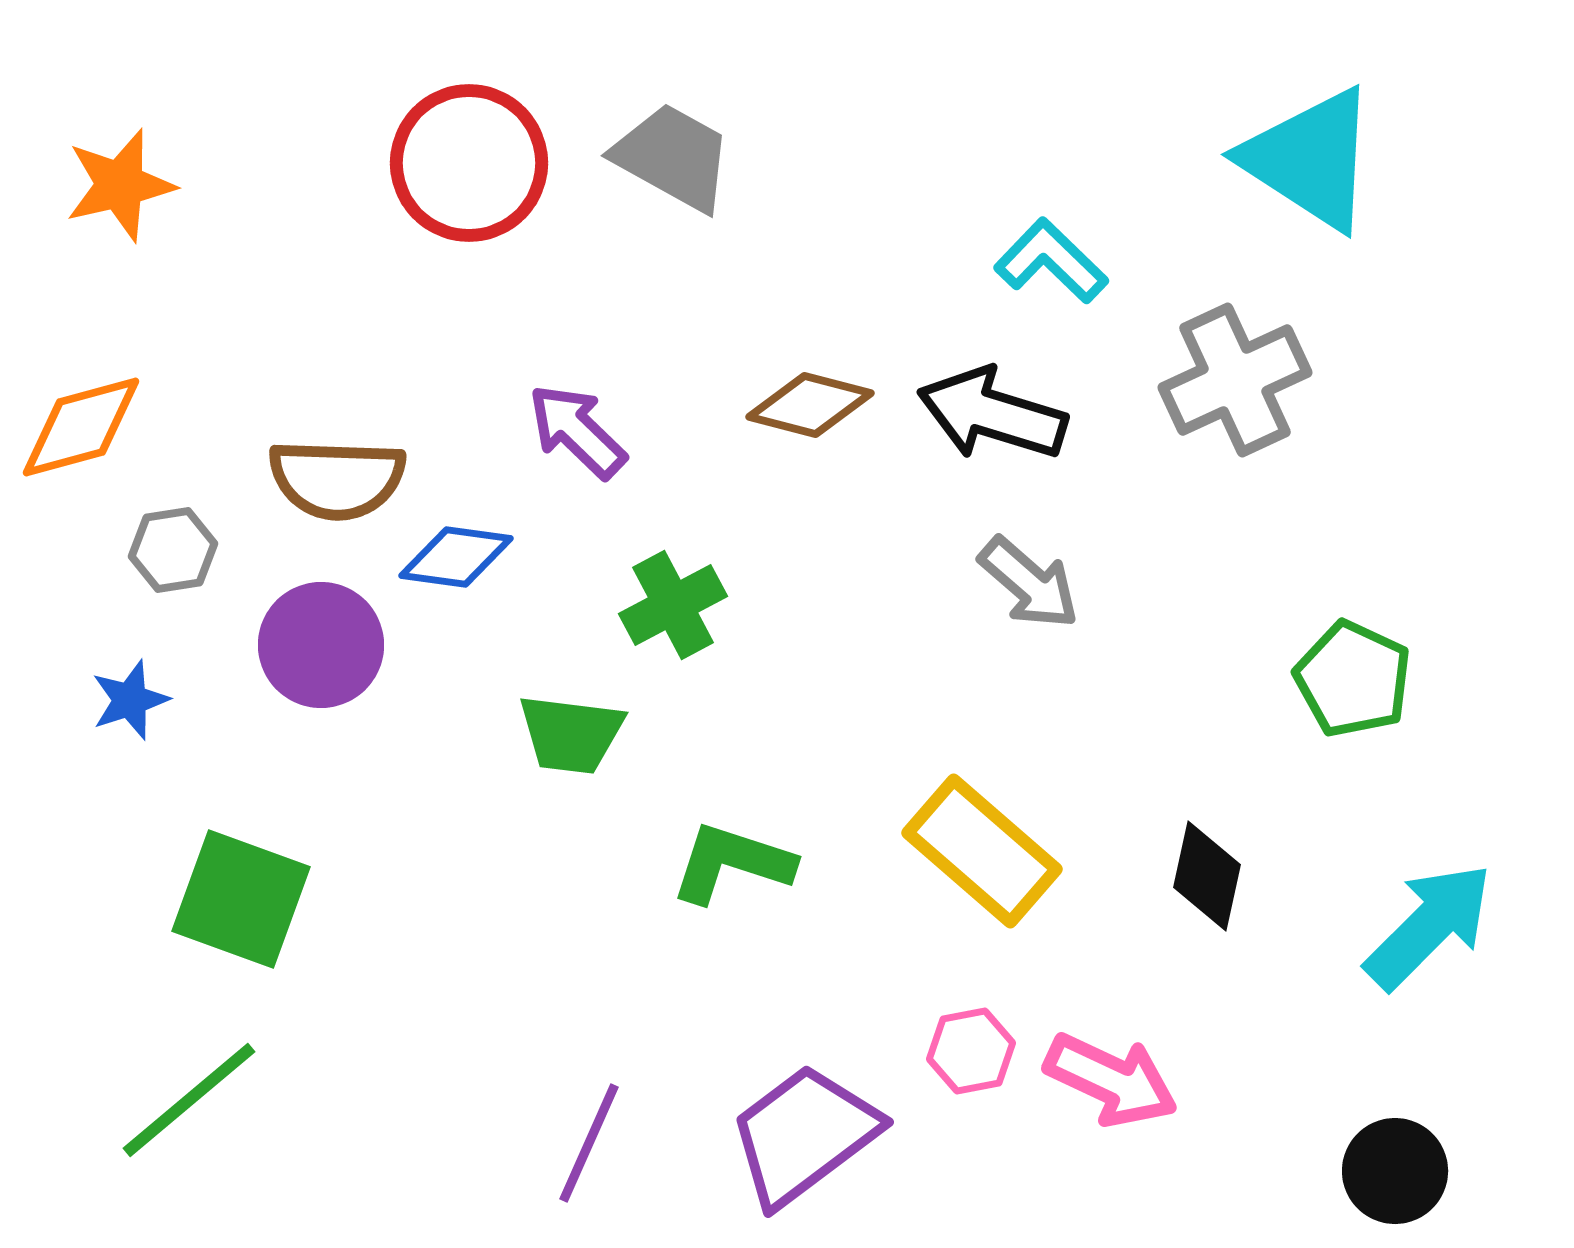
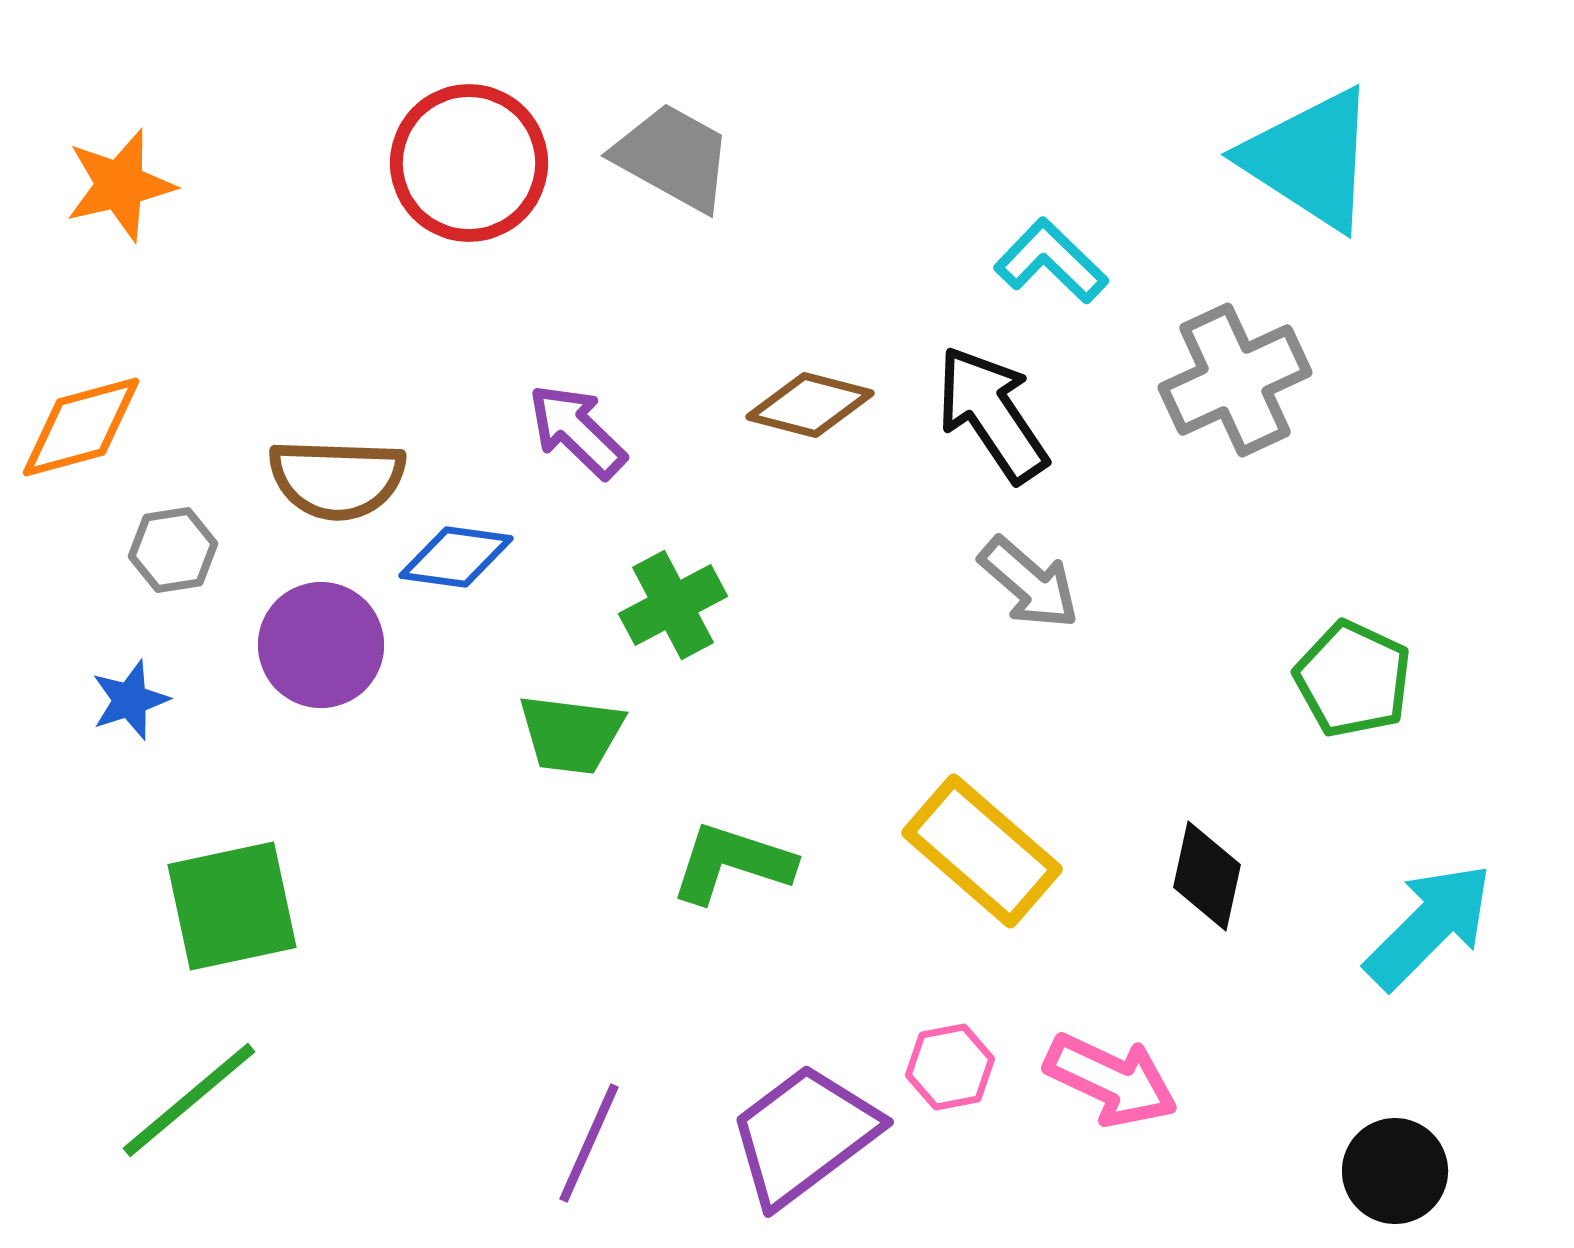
black arrow: rotated 39 degrees clockwise
green square: moved 9 px left, 7 px down; rotated 32 degrees counterclockwise
pink hexagon: moved 21 px left, 16 px down
